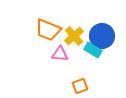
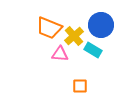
orange trapezoid: moved 1 px right, 2 px up
blue circle: moved 1 px left, 11 px up
orange square: rotated 21 degrees clockwise
